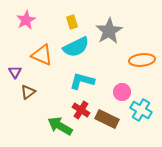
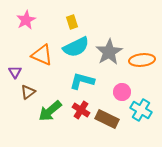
gray star: moved 21 px down
green arrow: moved 10 px left, 15 px up; rotated 70 degrees counterclockwise
